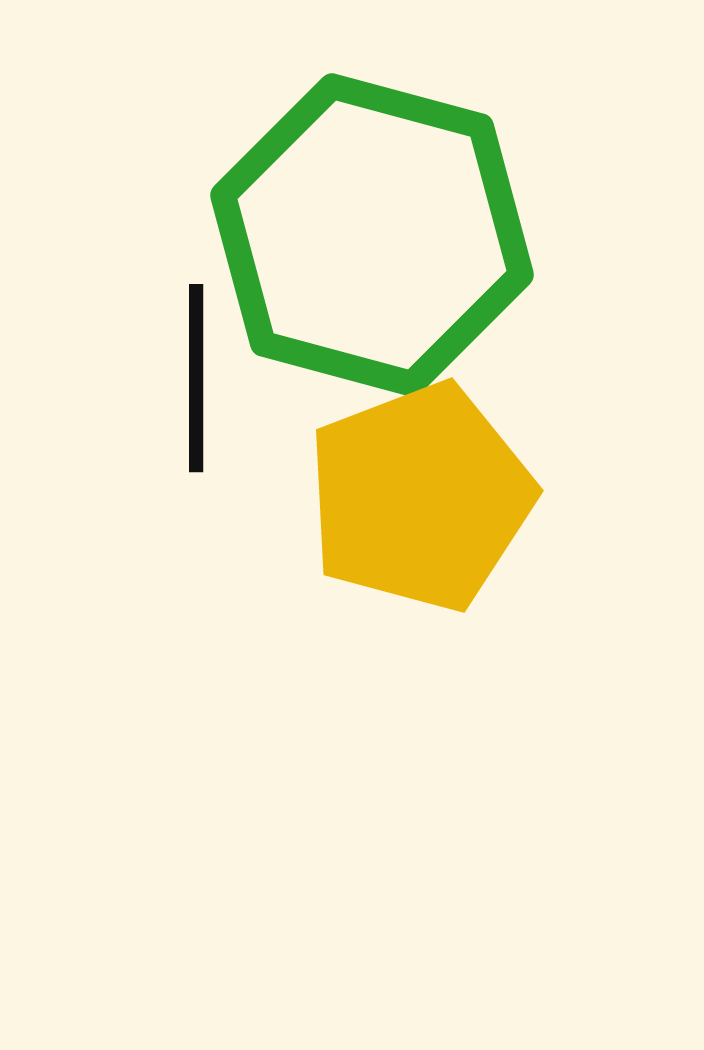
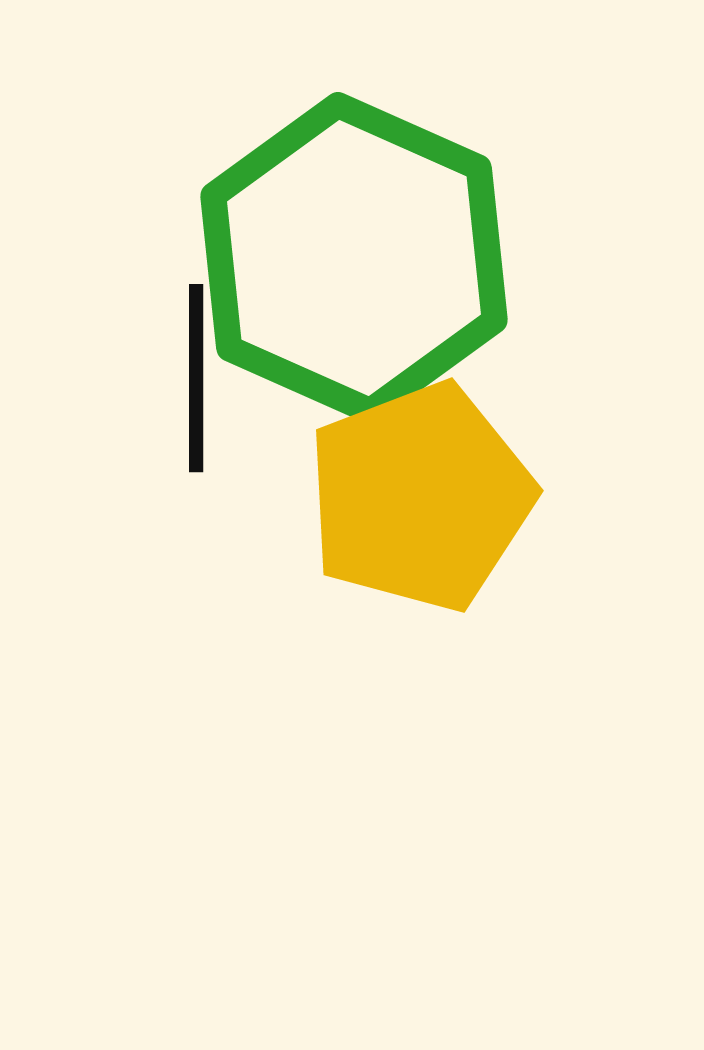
green hexagon: moved 18 px left, 23 px down; rotated 9 degrees clockwise
